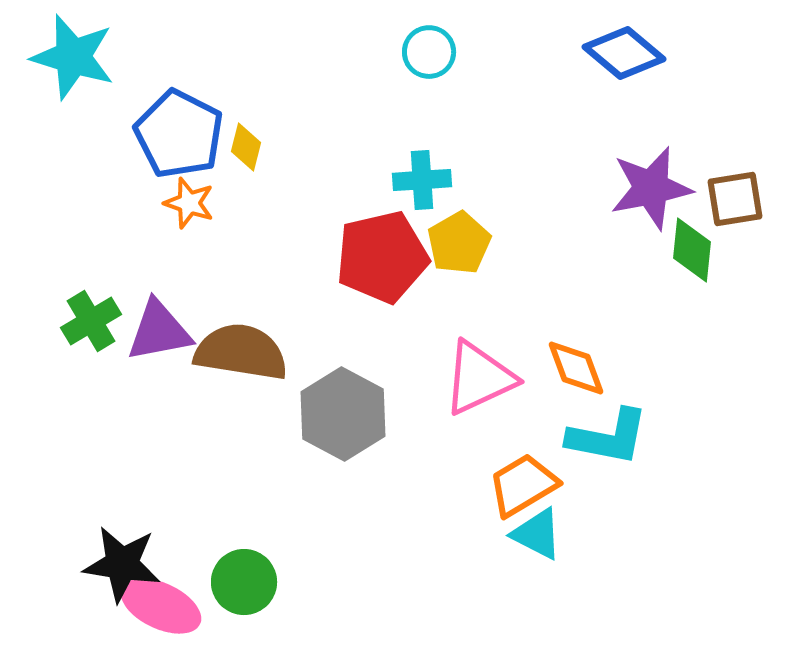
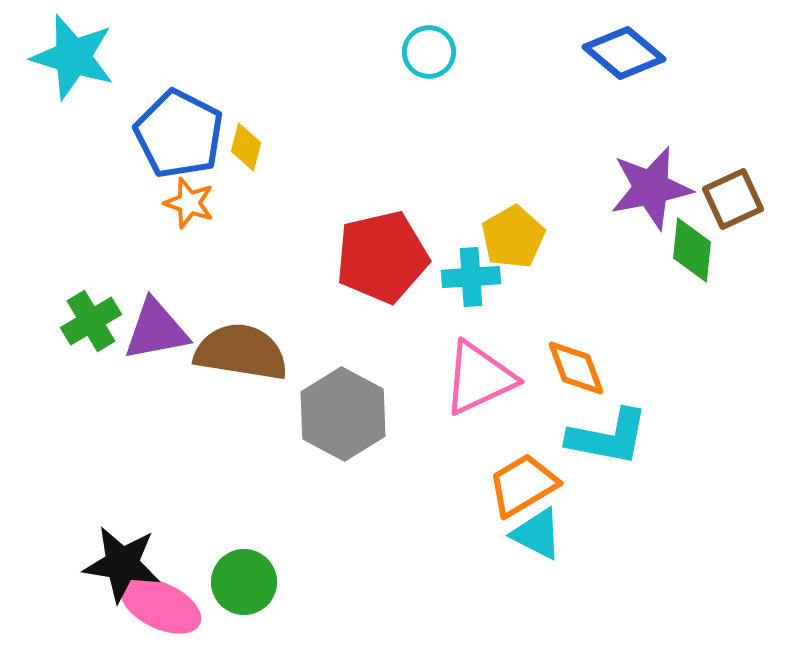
cyan cross: moved 49 px right, 97 px down
brown square: moved 2 px left; rotated 16 degrees counterclockwise
yellow pentagon: moved 54 px right, 6 px up
purple triangle: moved 3 px left, 1 px up
